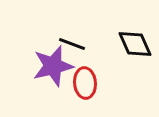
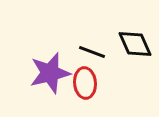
black line: moved 20 px right, 8 px down
purple star: moved 3 px left, 7 px down
